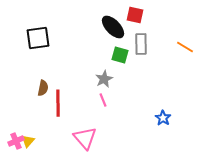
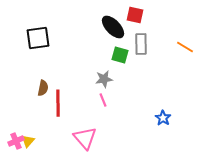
gray star: rotated 18 degrees clockwise
